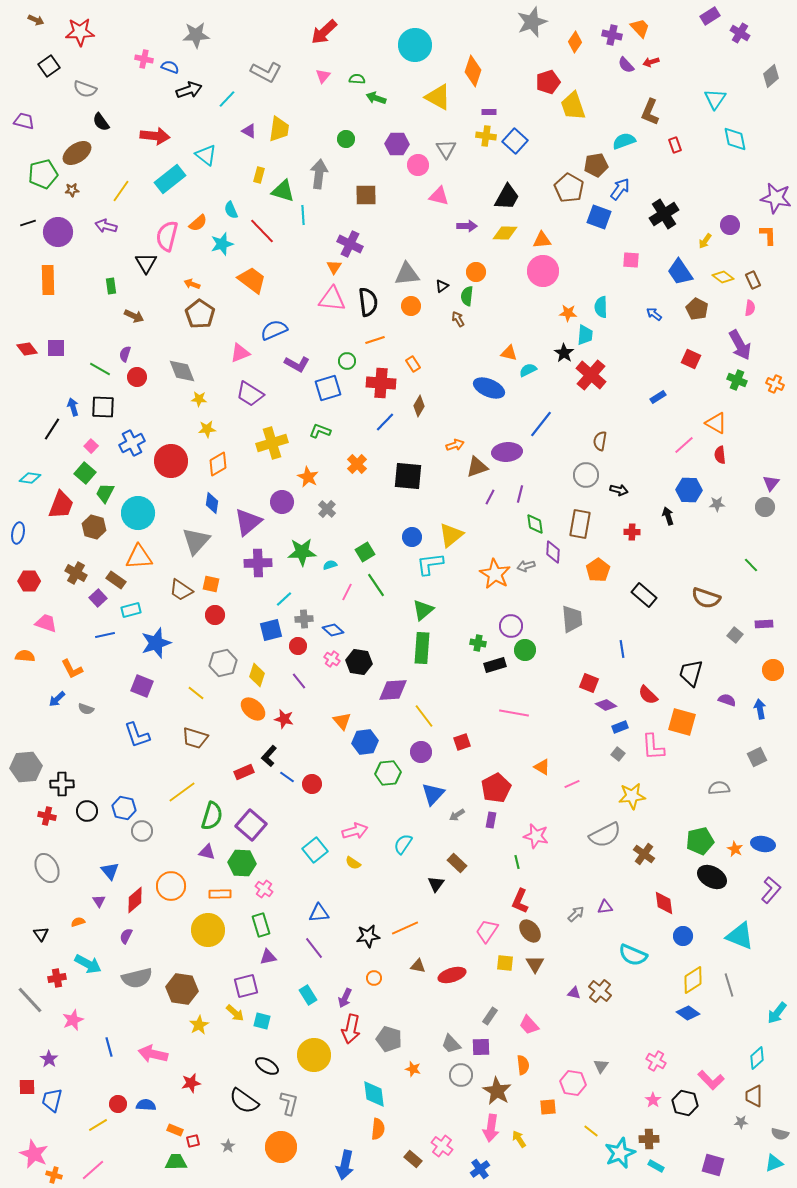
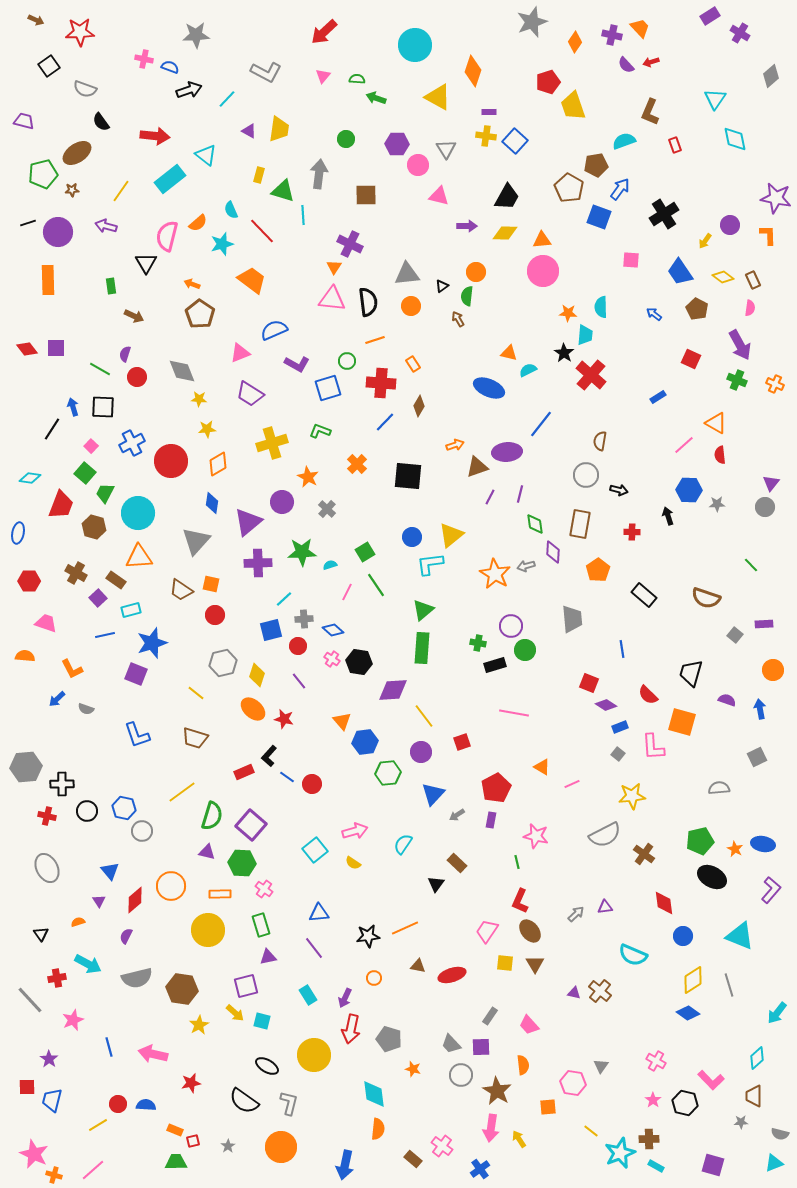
blue star at (156, 643): moved 4 px left
purple square at (142, 686): moved 6 px left, 12 px up
